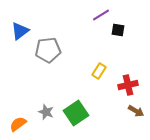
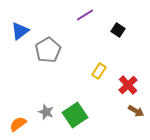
purple line: moved 16 px left
black square: rotated 24 degrees clockwise
gray pentagon: rotated 25 degrees counterclockwise
red cross: rotated 30 degrees counterclockwise
green square: moved 1 px left, 2 px down
